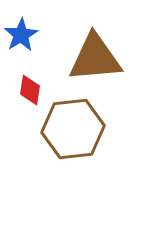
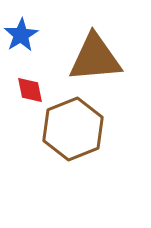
red diamond: rotated 20 degrees counterclockwise
brown hexagon: rotated 16 degrees counterclockwise
